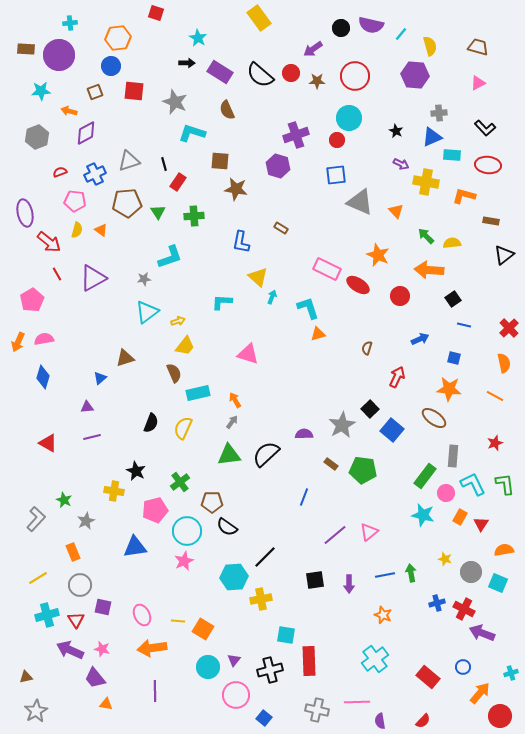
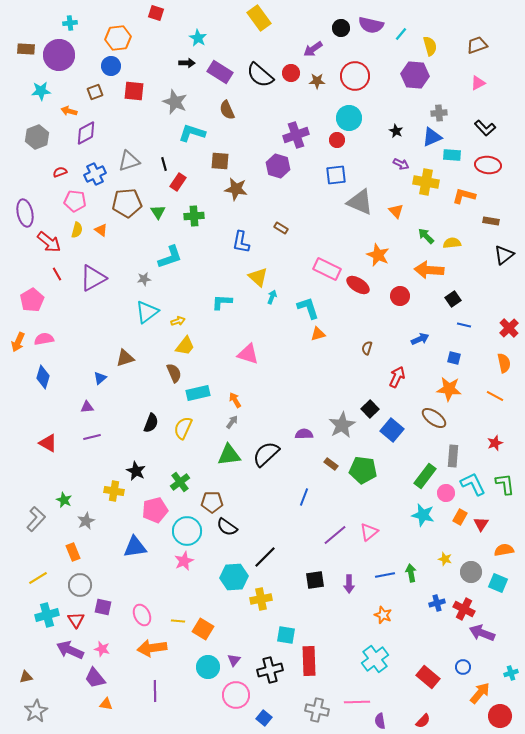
brown trapezoid at (478, 47): moved 1 px left, 2 px up; rotated 35 degrees counterclockwise
